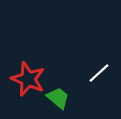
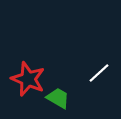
green trapezoid: rotated 10 degrees counterclockwise
